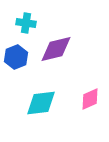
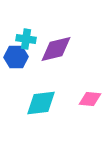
cyan cross: moved 16 px down
blue hexagon: rotated 20 degrees clockwise
pink diamond: rotated 30 degrees clockwise
